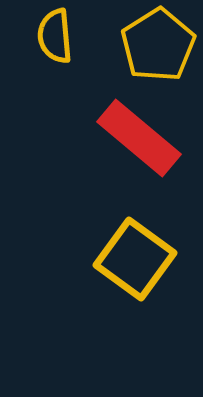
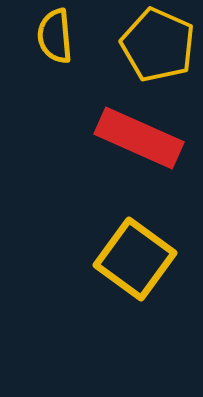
yellow pentagon: rotated 16 degrees counterclockwise
red rectangle: rotated 16 degrees counterclockwise
